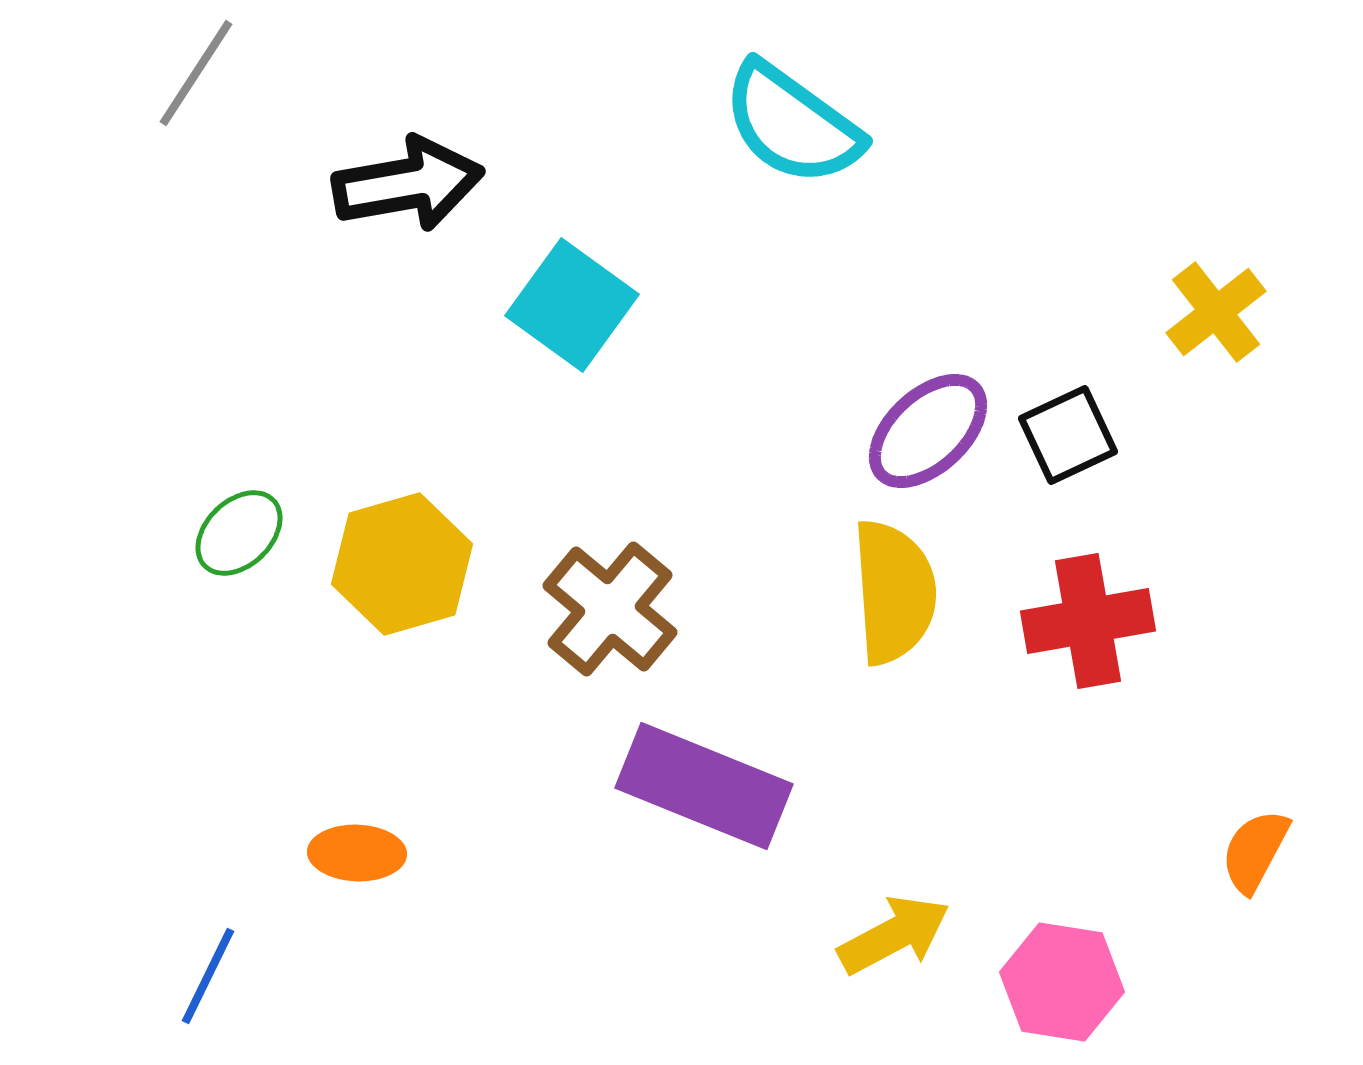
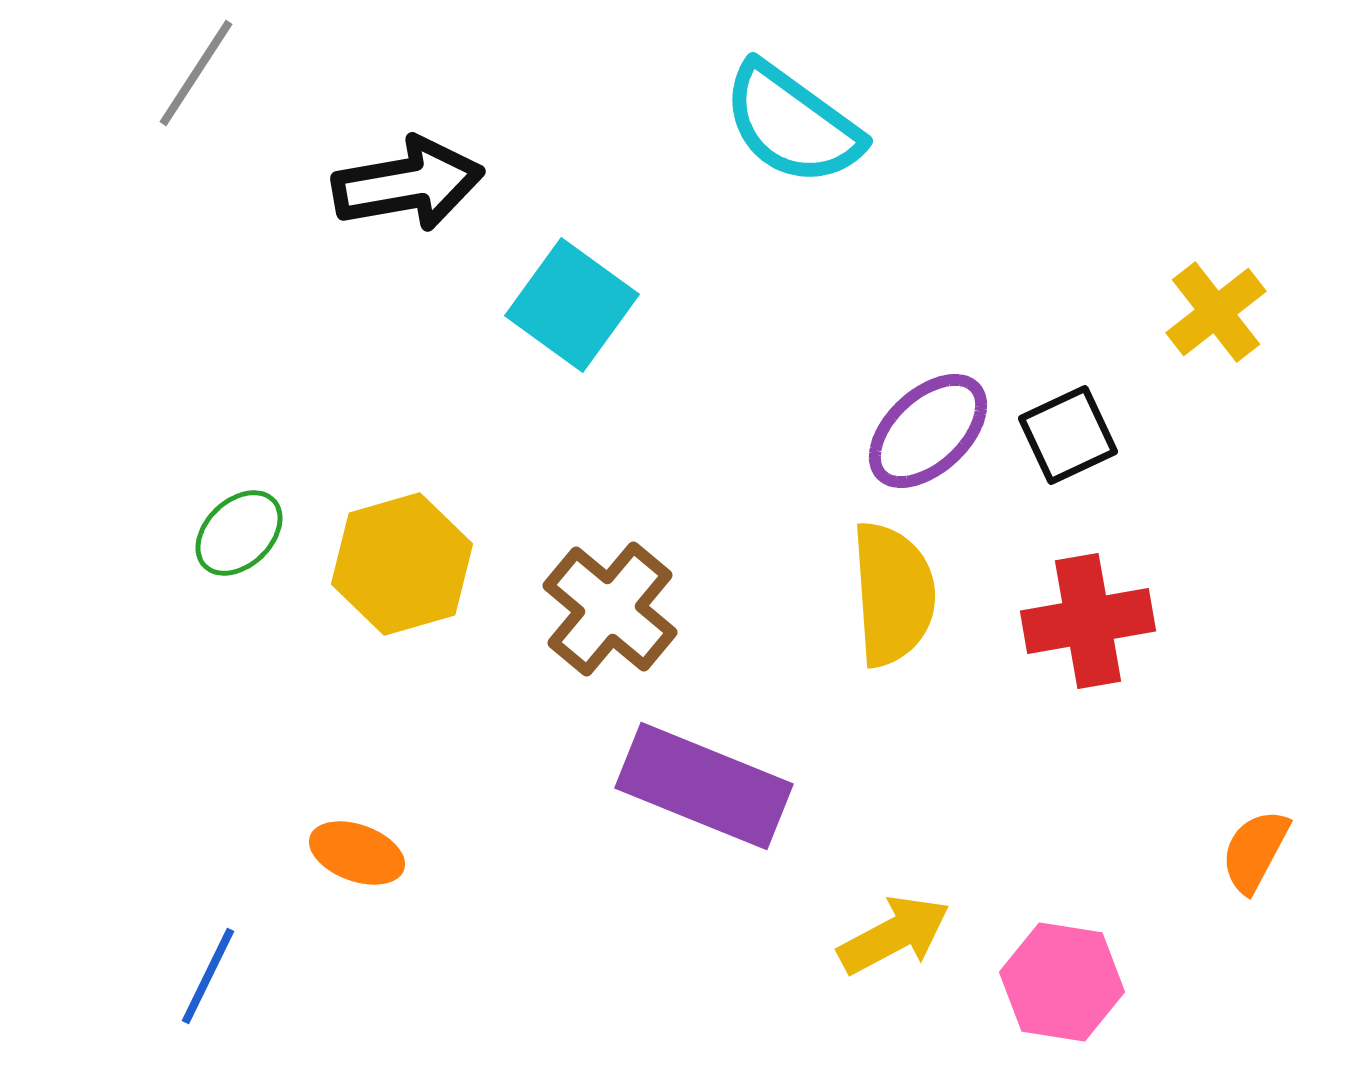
yellow semicircle: moved 1 px left, 2 px down
orange ellipse: rotated 18 degrees clockwise
